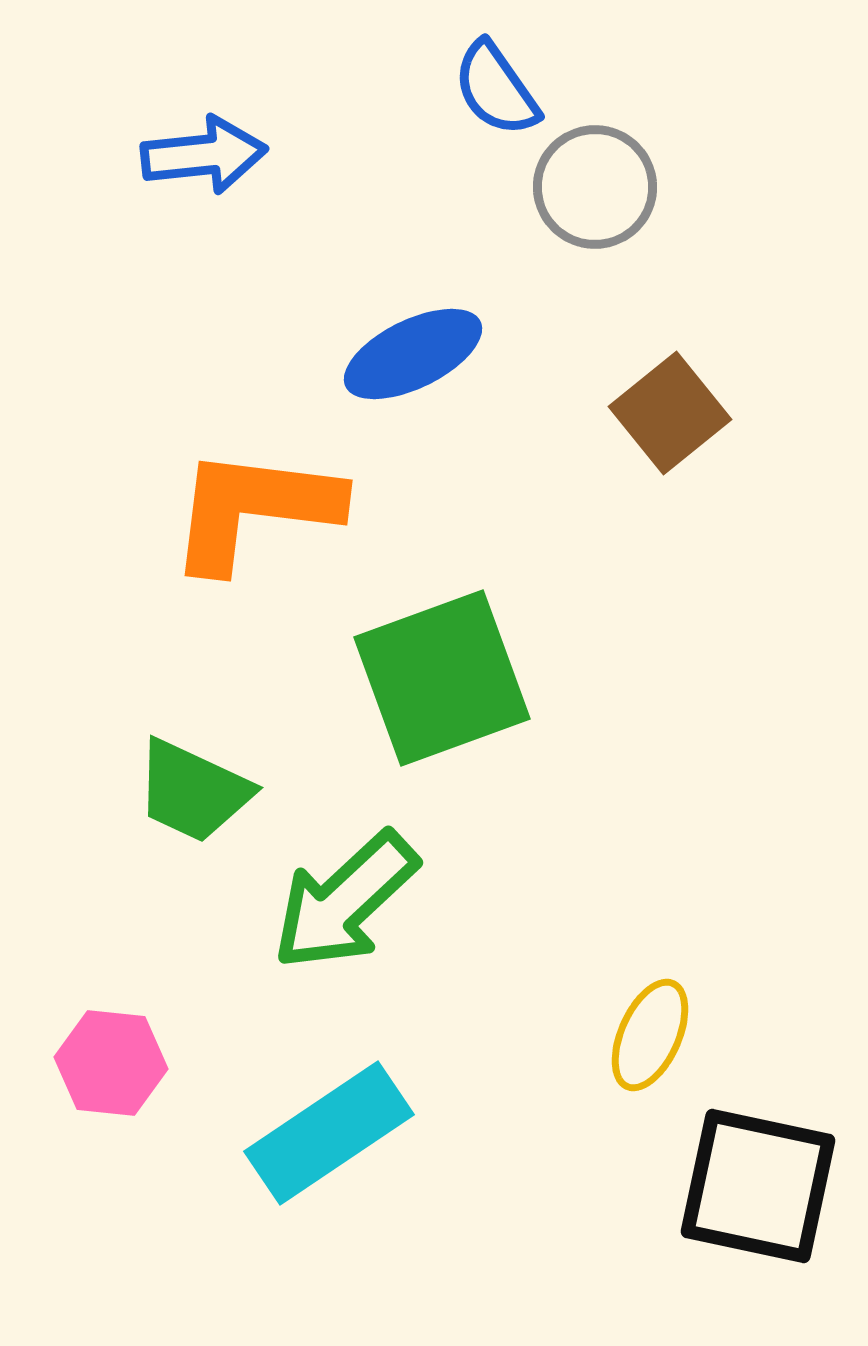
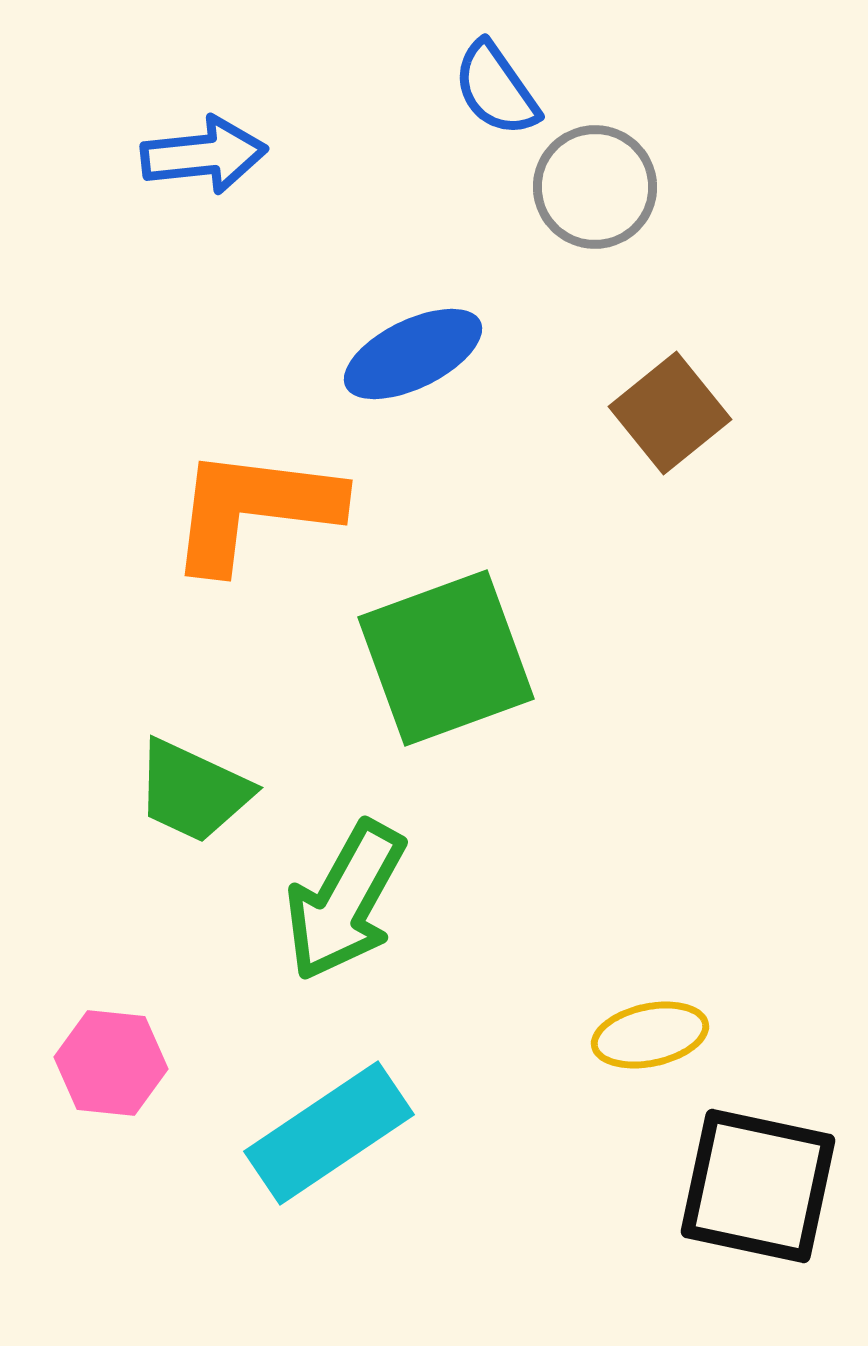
green square: moved 4 px right, 20 px up
green arrow: rotated 18 degrees counterclockwise
yellow ellipse: rotated 54 degrees clockwise
